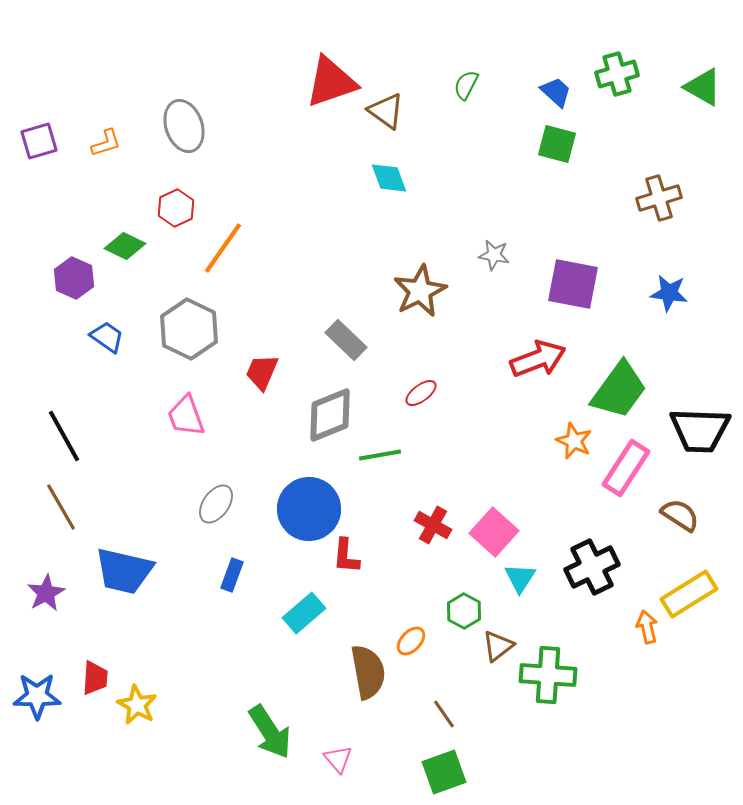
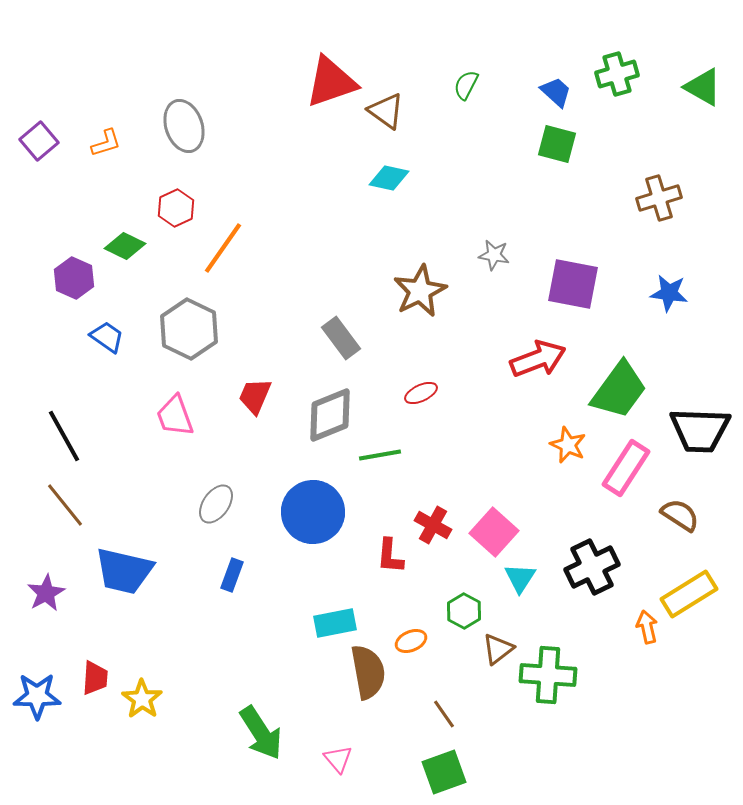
purple square at (39, 141): rotated 24 degrees counterclockwise
cyan diamond at (389, 178): rotated 57 degrees counterclockwise
gray rectangle at (346, 340): moved 5 px left, 2 px up; rotated 9 degrees clockwise
red trapezoid at (262, 372): moved 7 px left, 24 px down
red ellipse at (421, 393): rotated 12 degrees clockwise
pink trapezoid at (186, 416): moved 11 px left
orange star at (574, 441): moved 6 px left, 4 px down
brown line at (61, 507): moved 4 px right, 2 px up; rotated 9 degrees counterclockwise
blue circle at (309, 509): moved 4 px right, 3 px down
red L-shape at (346, 556): moved 44 px right
cyan rectangle at (304, 613): moved 31 px right, 10 px down; rotated 30 degrees clockwise
orange ellipse at (411, 641): rotated 24 degrees clockwise
brown triangle at (498, 646): moved 3 px down
yellow star at (137, 705): moved 5 px right, 6 px up; rotated 6 degrees clockwise
green arrow at (270, 732): moved 9 px left, 1 px down
